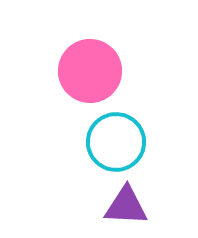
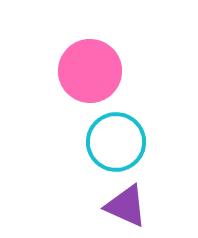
purple triangle: rotated 21 degrees clockwise
